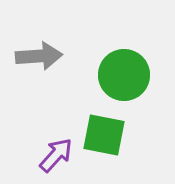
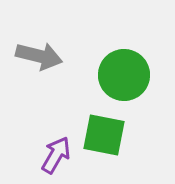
gray arrow: rotated 18 degrees clockwise
purple arrow: rotated 12 degrees counterclockwise
